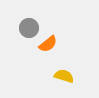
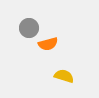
orange semicircle: rotated 24 degrees clockwise
